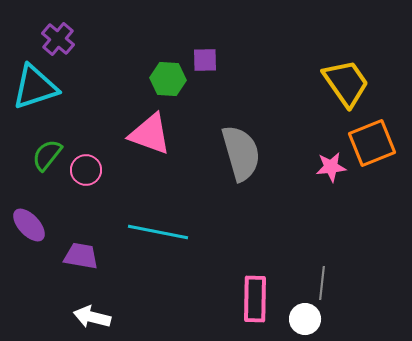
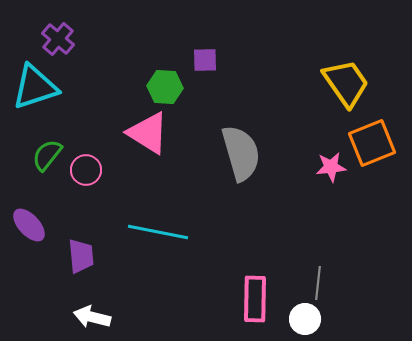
green hexagon: moved 3 px left, 8 px down
pink triangle: moved 2 px left, 1 px up; rotated 12 degrees clockwise
purple trapezoid: rotated 75 degrees clockwise
gray line: moved 4 px left
